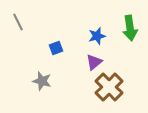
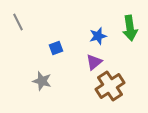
blue star: moved 1 px right
brown cross: moved 1 px right, 1 px up; rotated 12 degrees clockwise
